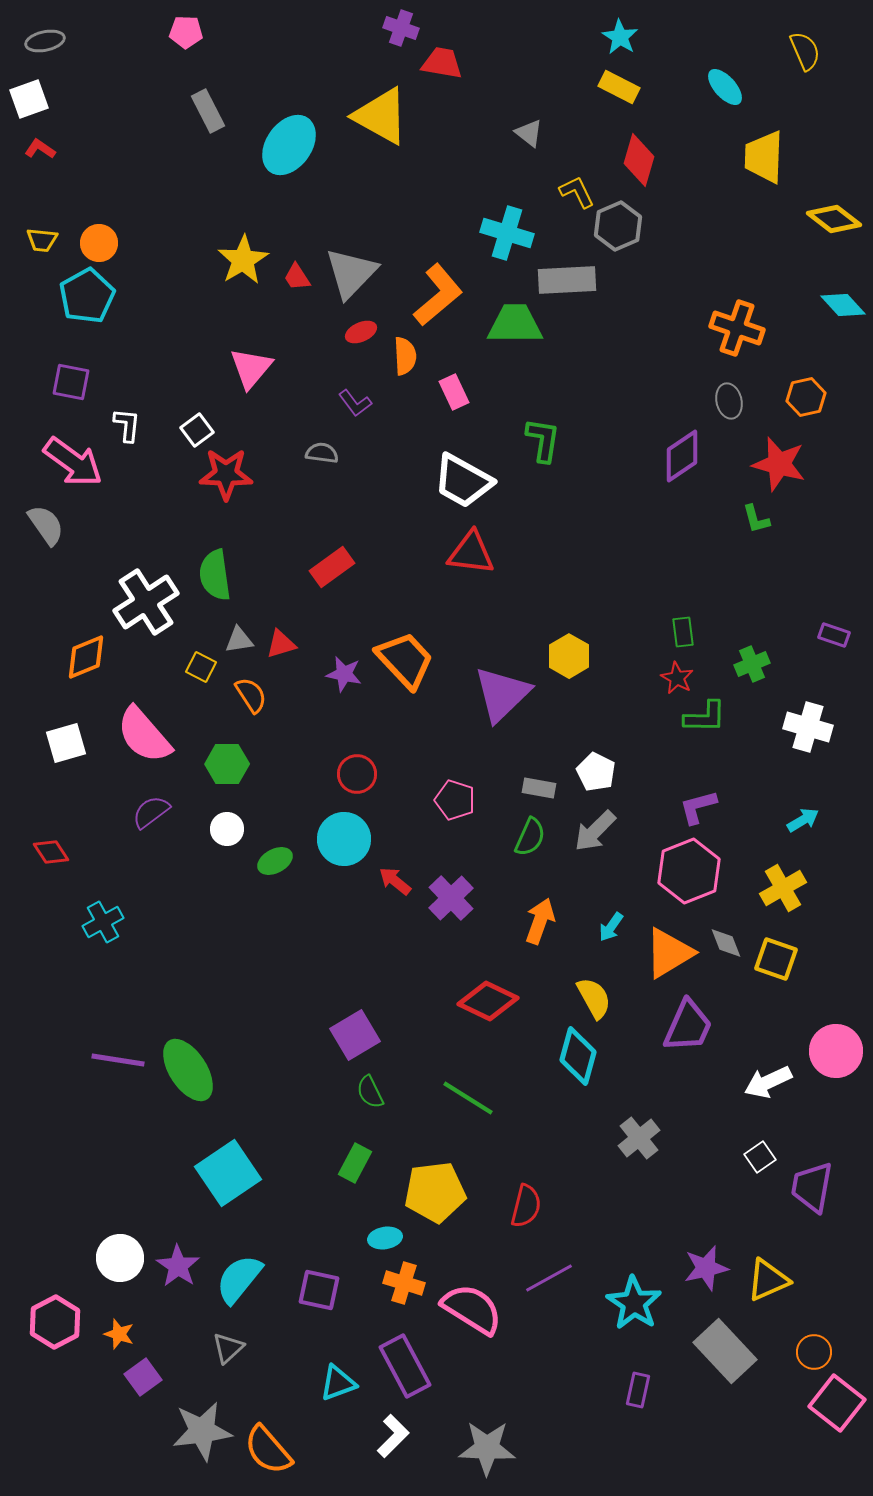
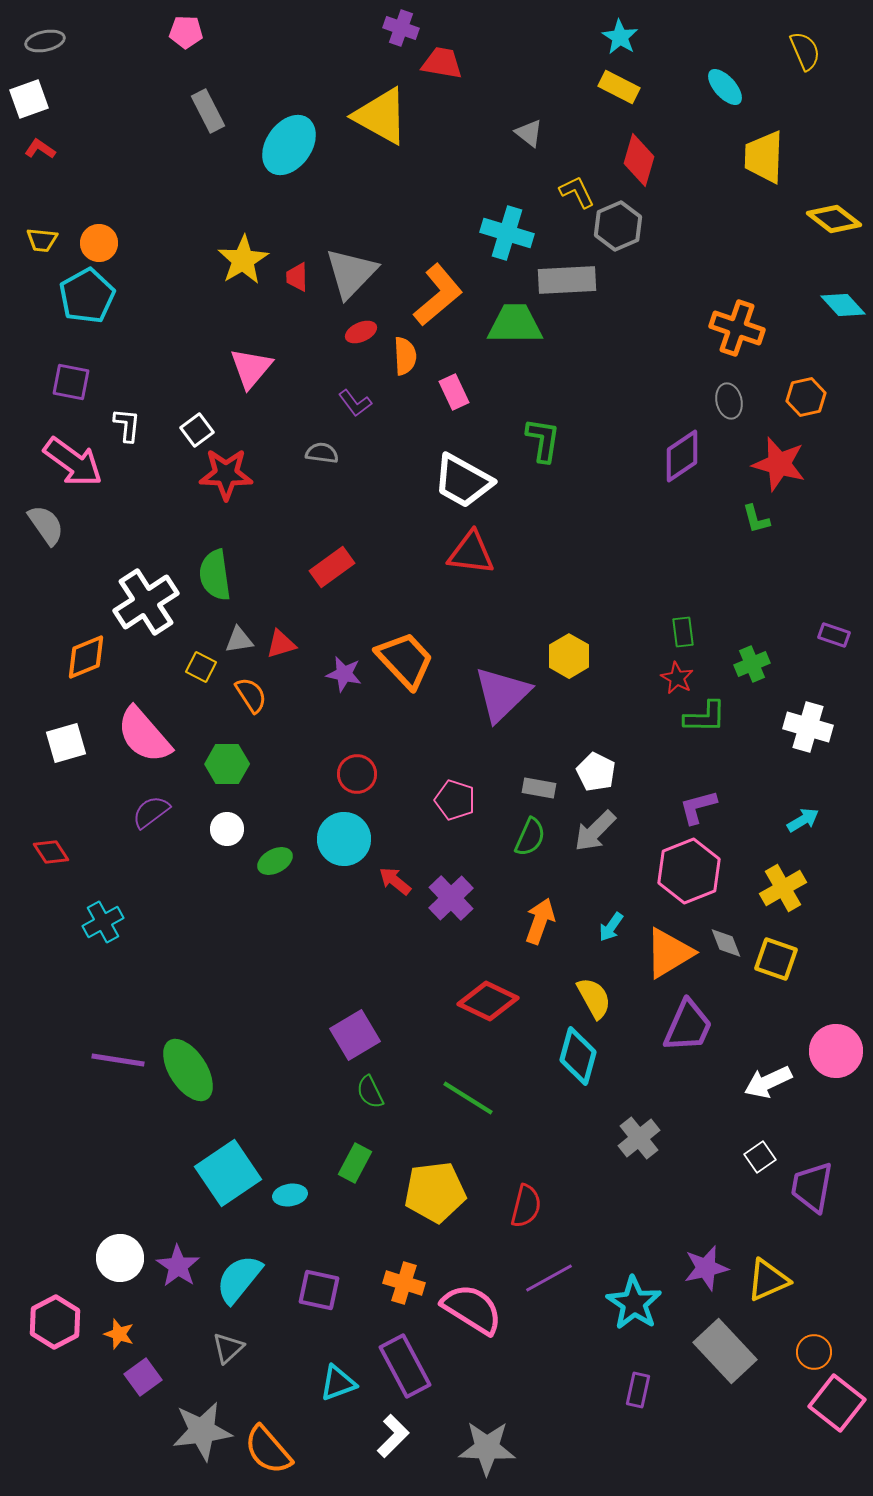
red trapezoid at (297, 277): rotated 32 degrees clockwise
cyan ellipse at (385, 1238): moved 95 px left, 43 px up
